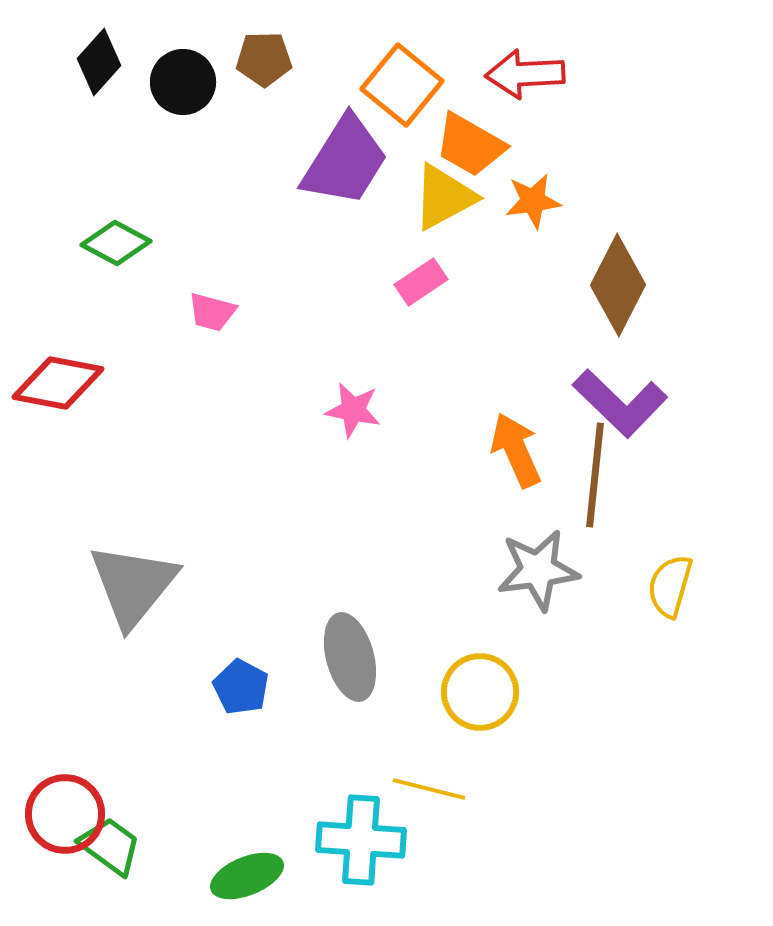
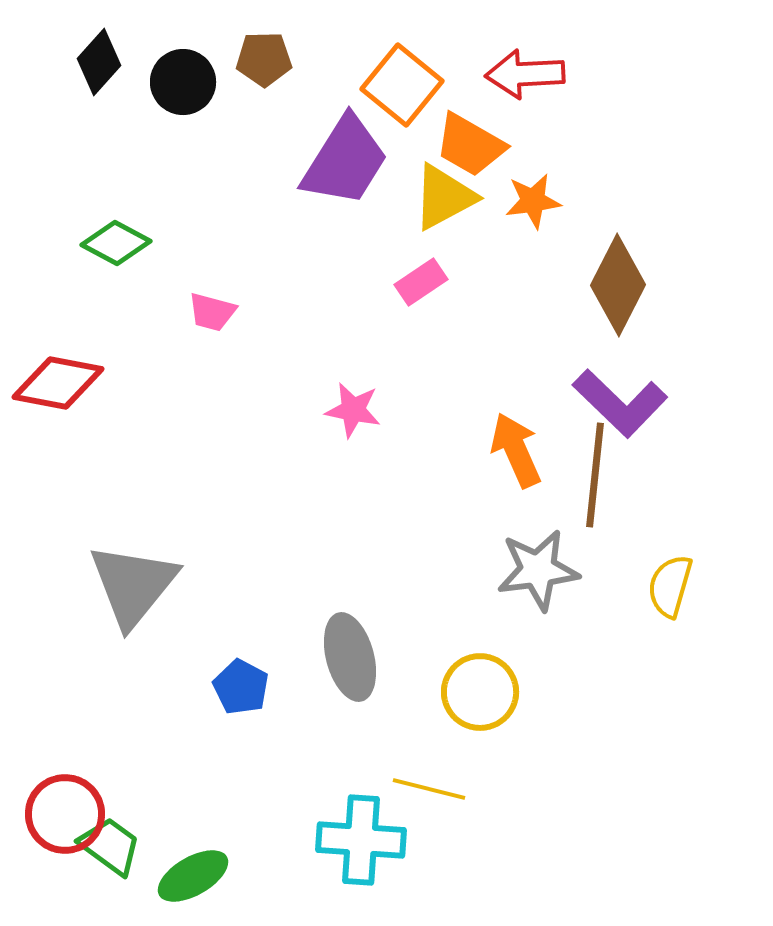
green ellipse: moved 54 px left; rotated 8 degrees counterclockwise
